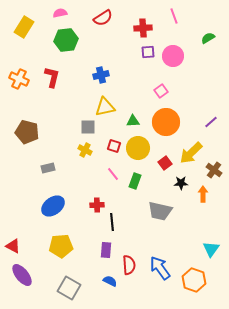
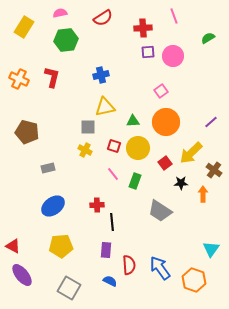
gray trapezoid at (160, 211): rotated 20 degrees clockwise
